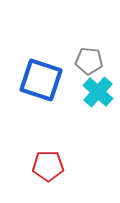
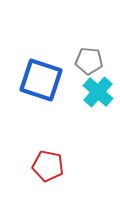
red pentagon: rotated 12 degrees clockwise
